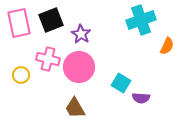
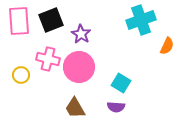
pink rectangle: moved 2 px up; rotated 8 degrees clockwise
purple semicircle: moved 25 px left, 9 px down
